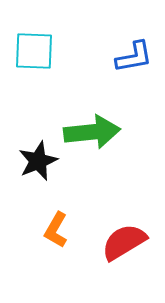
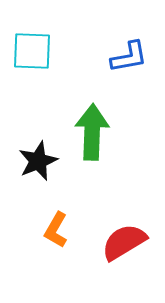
cyan square: moved 2 px left
blue L-shape: moved 5 px left
green arrow: rotated 82 degrees counterclockwise
